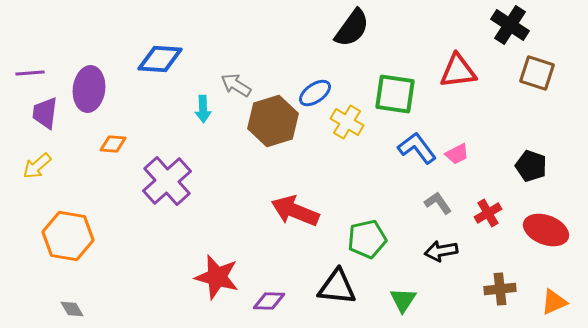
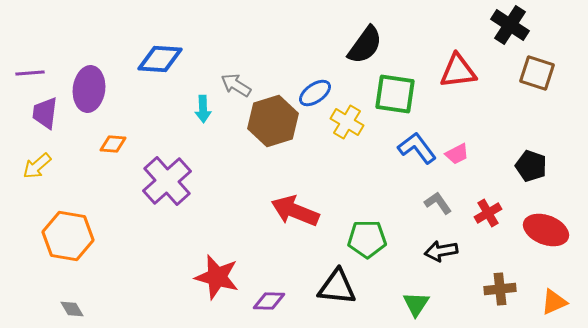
black semicircle: moved 13 px right, 17 px down
green pentagon: rotated 12 degrees clockwise
green triangle: moved 13 px right, 4 px down
